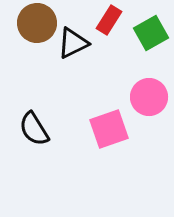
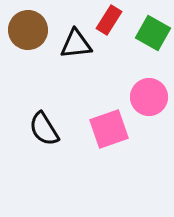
brown circle: moved 9 px left, 7 px down
green square: moved 2 px right; rotated 32 degrees counterclockwise
black triangle: moved 3 px right, 1 px down; rotated 20 degrees clockwise
black semicircle: moved 10 px right
